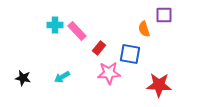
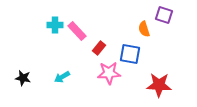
purple square: rotated 18 degrees clockwise
